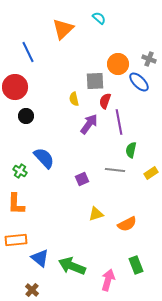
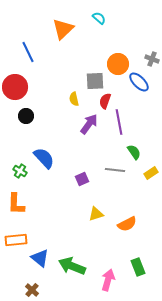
gray cross: moved 3 px right
green semicircle: moved 3 px right, 2 px down; rotated 133 degrees clockwise
green rectangle: moved 2 px right, 2 px down
